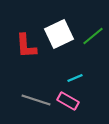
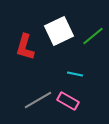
white square: moved 3 px up
red L-shape: moved 1 px left, 1 px down; rotated 20 degrees clockwise
cyan line: moved 4 px up; rotated 35 degrees clockwise
gray line: moved 2 px right; rotated 48 degrees counterclockwise
